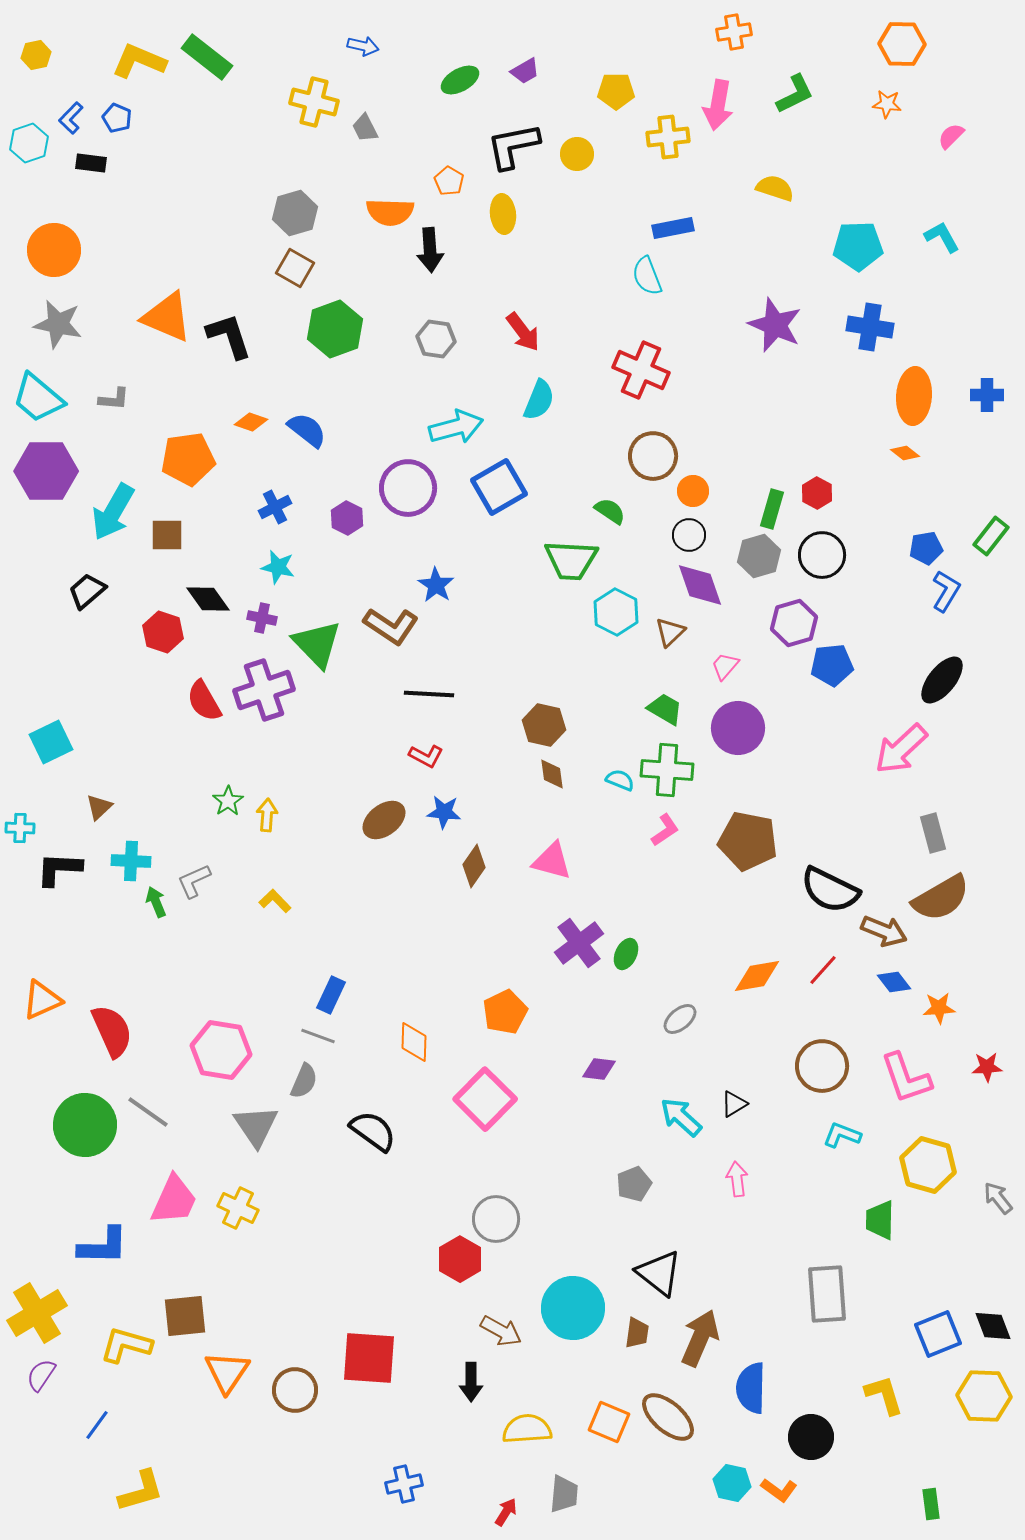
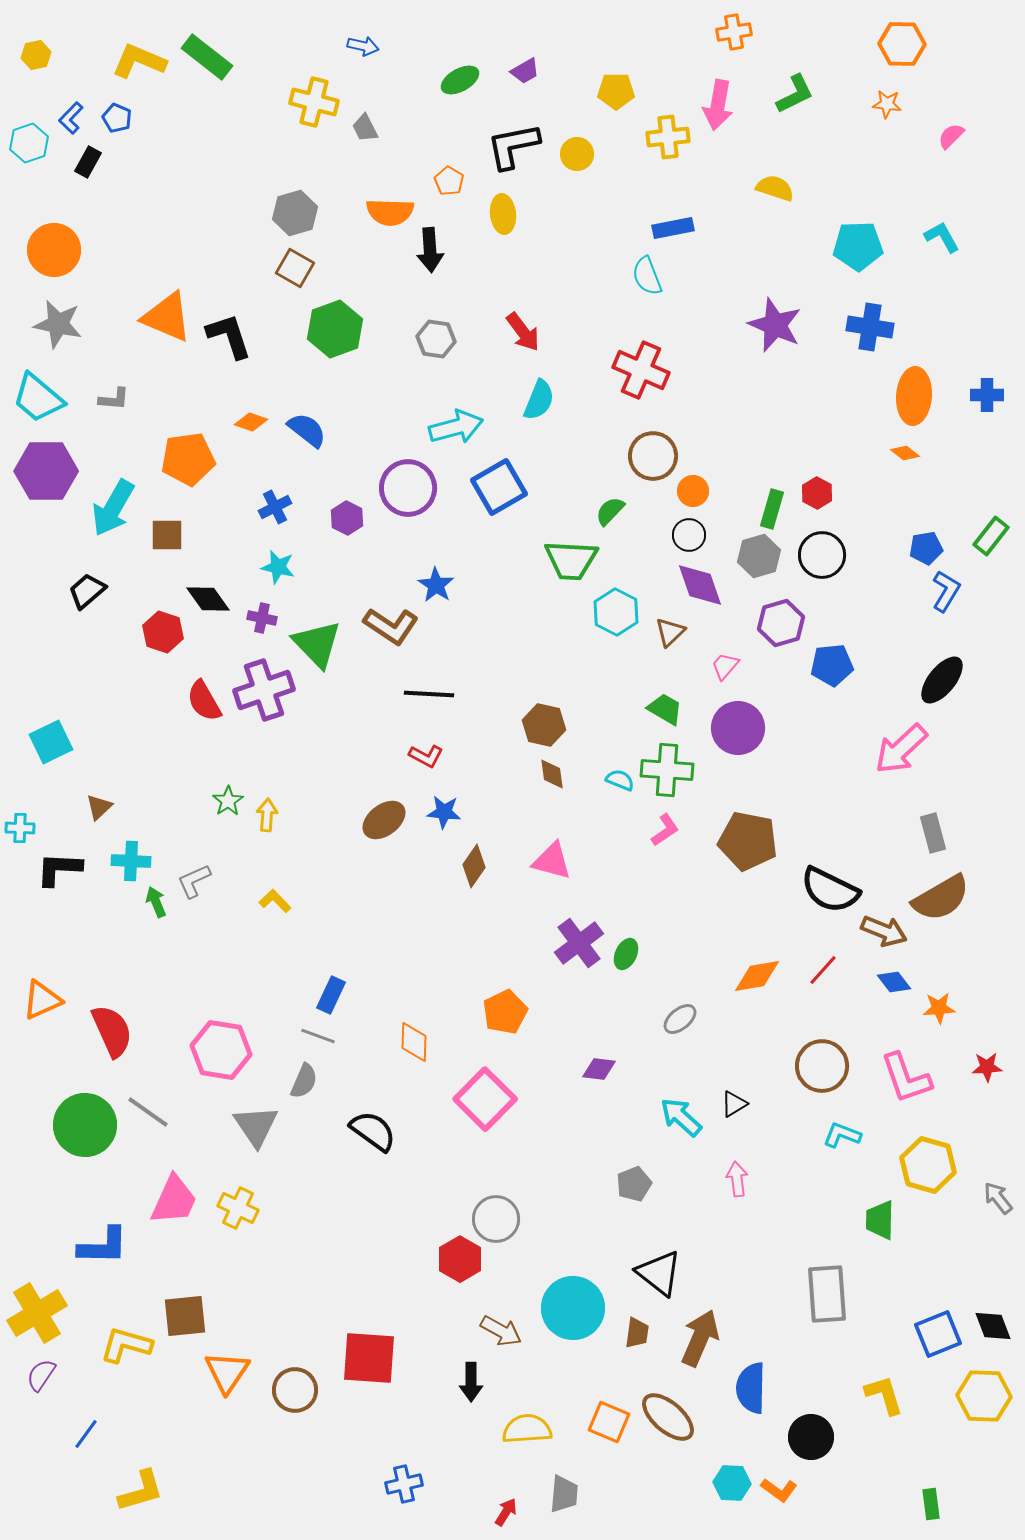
black rectangle at (91, 163): moved 3 px left, 1 px up; rotated 68 degrees counterclockwise
green semicircle at (610, 511): rotated 80 degrees counterclockwise
cyan arrow at (113, 512): moved 4 px up
purple hexagon at (794, 623): moved 13 px left
blue line at (97, 1425): moved 11 px left, 9 px down
cyan hexagon at (732, 1483): rotated 9 degrees counterclockwise
